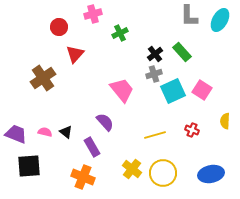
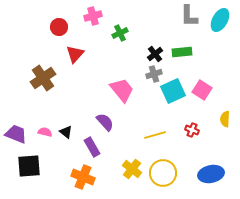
pink cross: moved 2 px down
green rectangle: rotated 54 degrees counterclockwise
yellow semicircle: moved 2 px up
